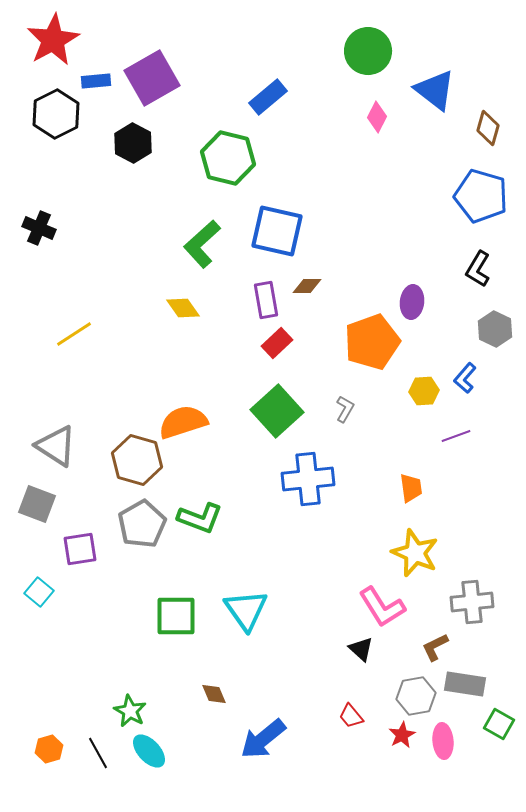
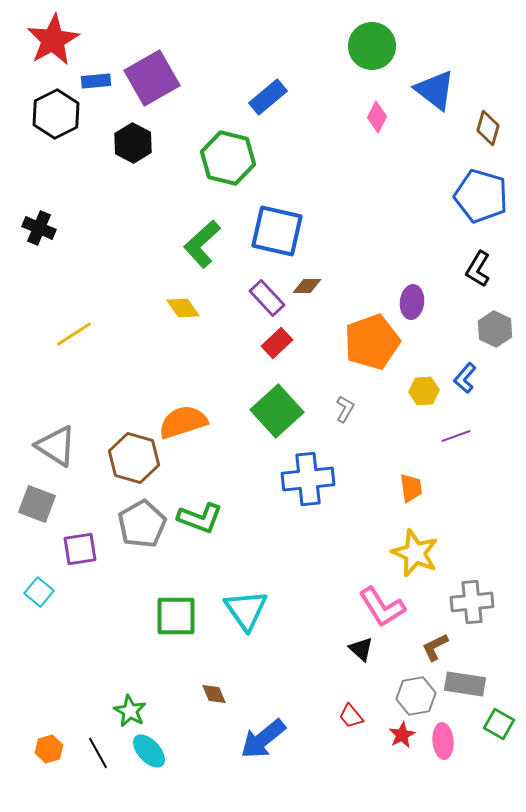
green circle at (368, 51): moved 4 px right, 5 px up
purple rectangle at (266, 300): moved 1 px right, 2 px up; rotated 33 degrees counterclockwise
brown hexagon at (137, 460): moved 3 px left, 2 px up
